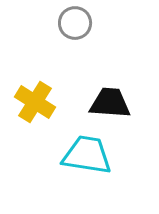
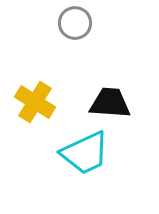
cyan trapezoid: moved 2 px left, 2 px up; rotated 146 degrees clockwise
